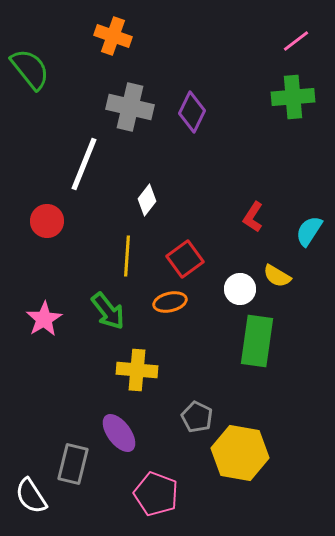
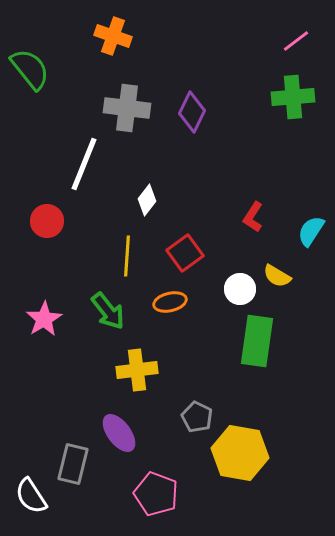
gray cross: moved 3 px left, 1 px down; rotated 6 degrees counterclockwise
cyan semicircle: moved 2 px right
red square: moved 6 px up
yellow cross: rotated 12 degrees counterclockwise
